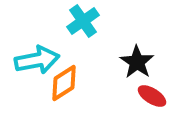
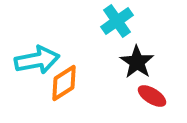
cyan cross: moved 34 px right
